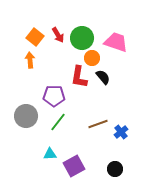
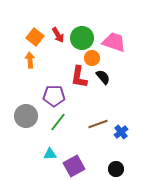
pink trapezoid: moved 2 px left
black circle: moved 1 px right
